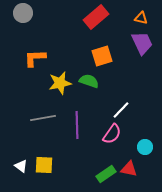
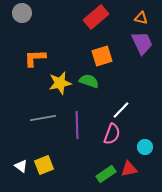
gray circle: moved 1 px left
pink semicircle: rotated 15 degrees counterclockwise
yellow square: rotated 24 degrees counterclockwise
red triangle: rotated 24 degrees counterclockwise
